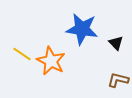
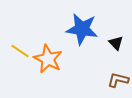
yellow line: moved 2 px left, 3 px up
orange star: moved 3 px left, 2 px up
